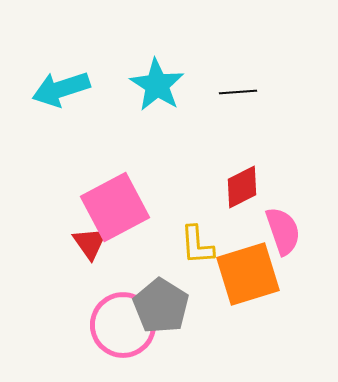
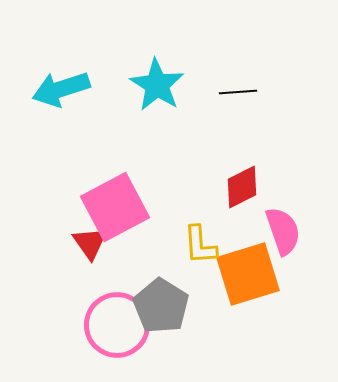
yellow L-shape: moved 3 px right
pink circle: moved 6 px left
